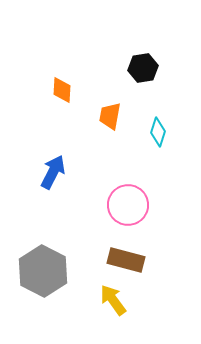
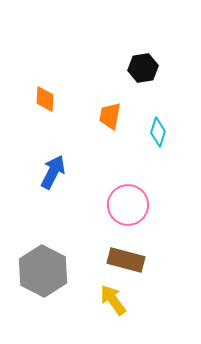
orange diamond: moved 17 px left, 9 px down
